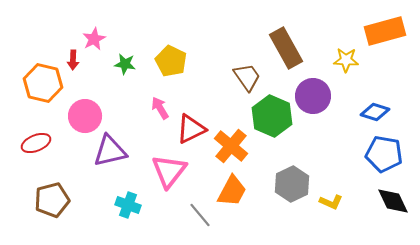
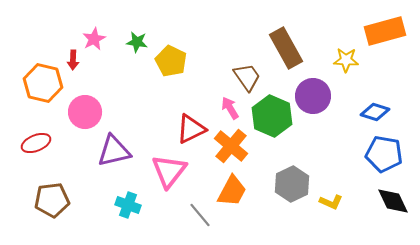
green star: moved 12 px right, 22 px up
pink arrow: moved 70 px right
pink circle: moved 4 px up
purple triangle: moved 4 px right
brown pentagon: rotated 8 degrees clockwise
